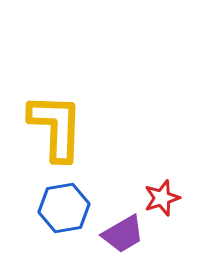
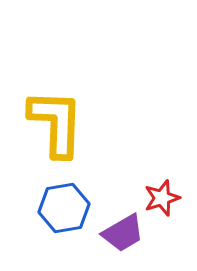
yellow L-shape: moved 4 px up
purple trapezoid: moved 1 px up
